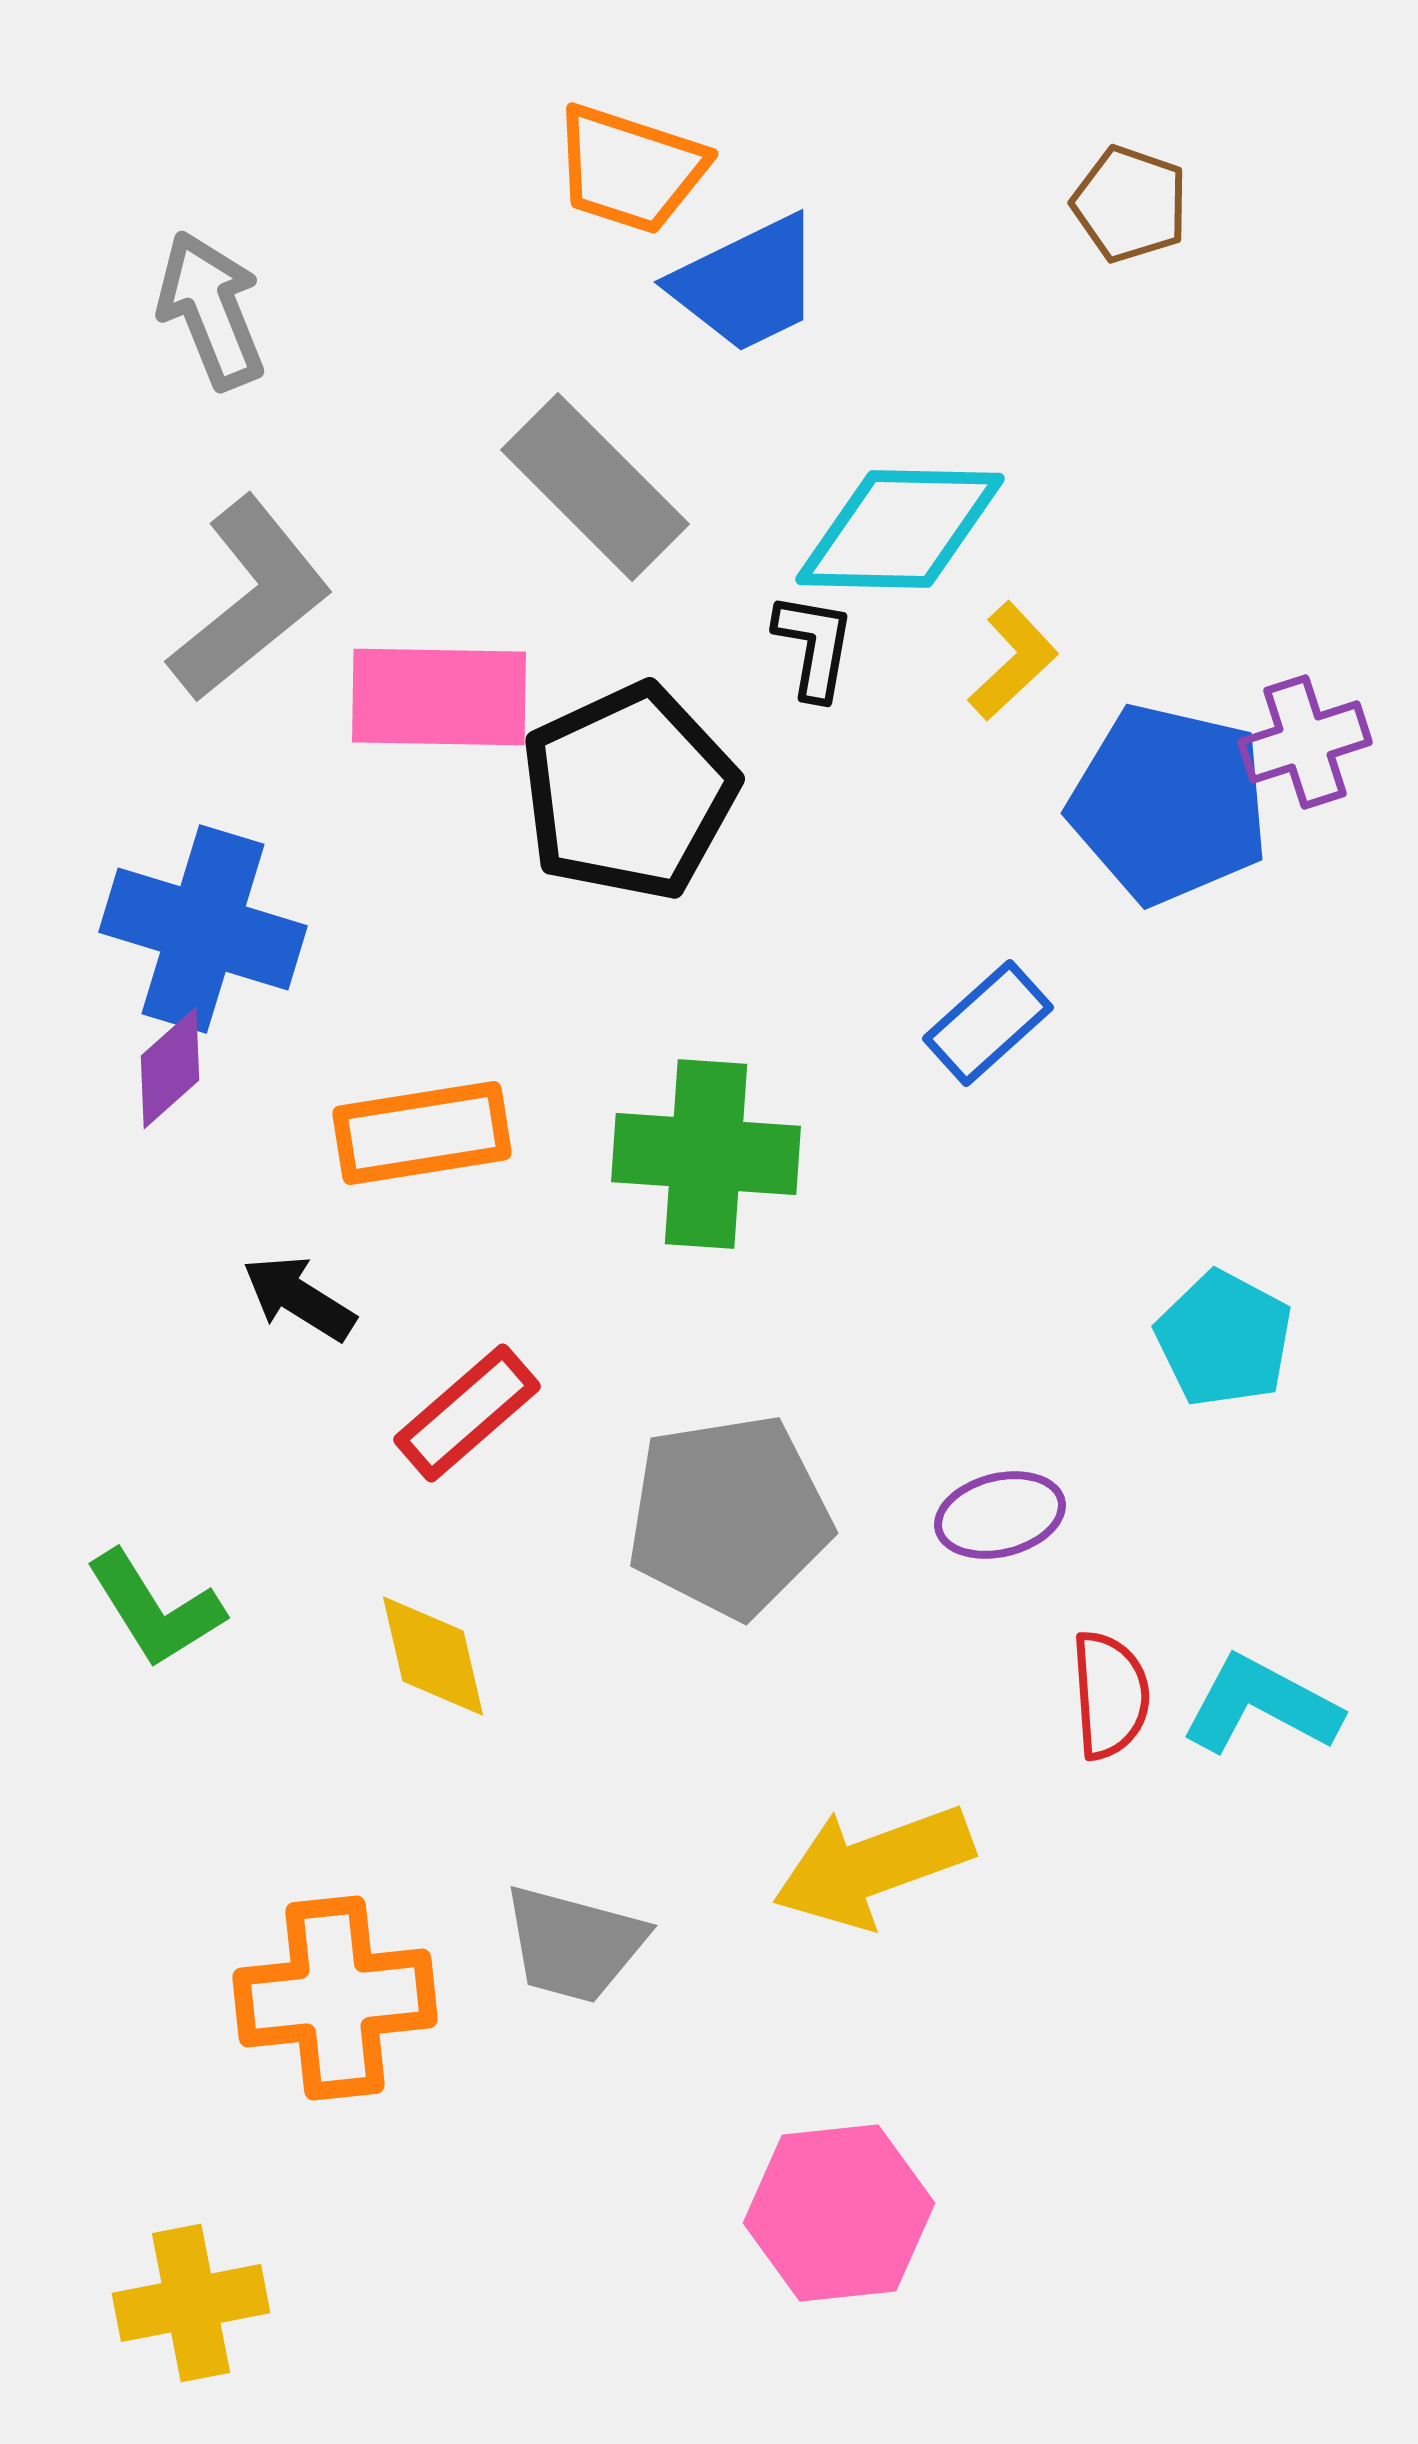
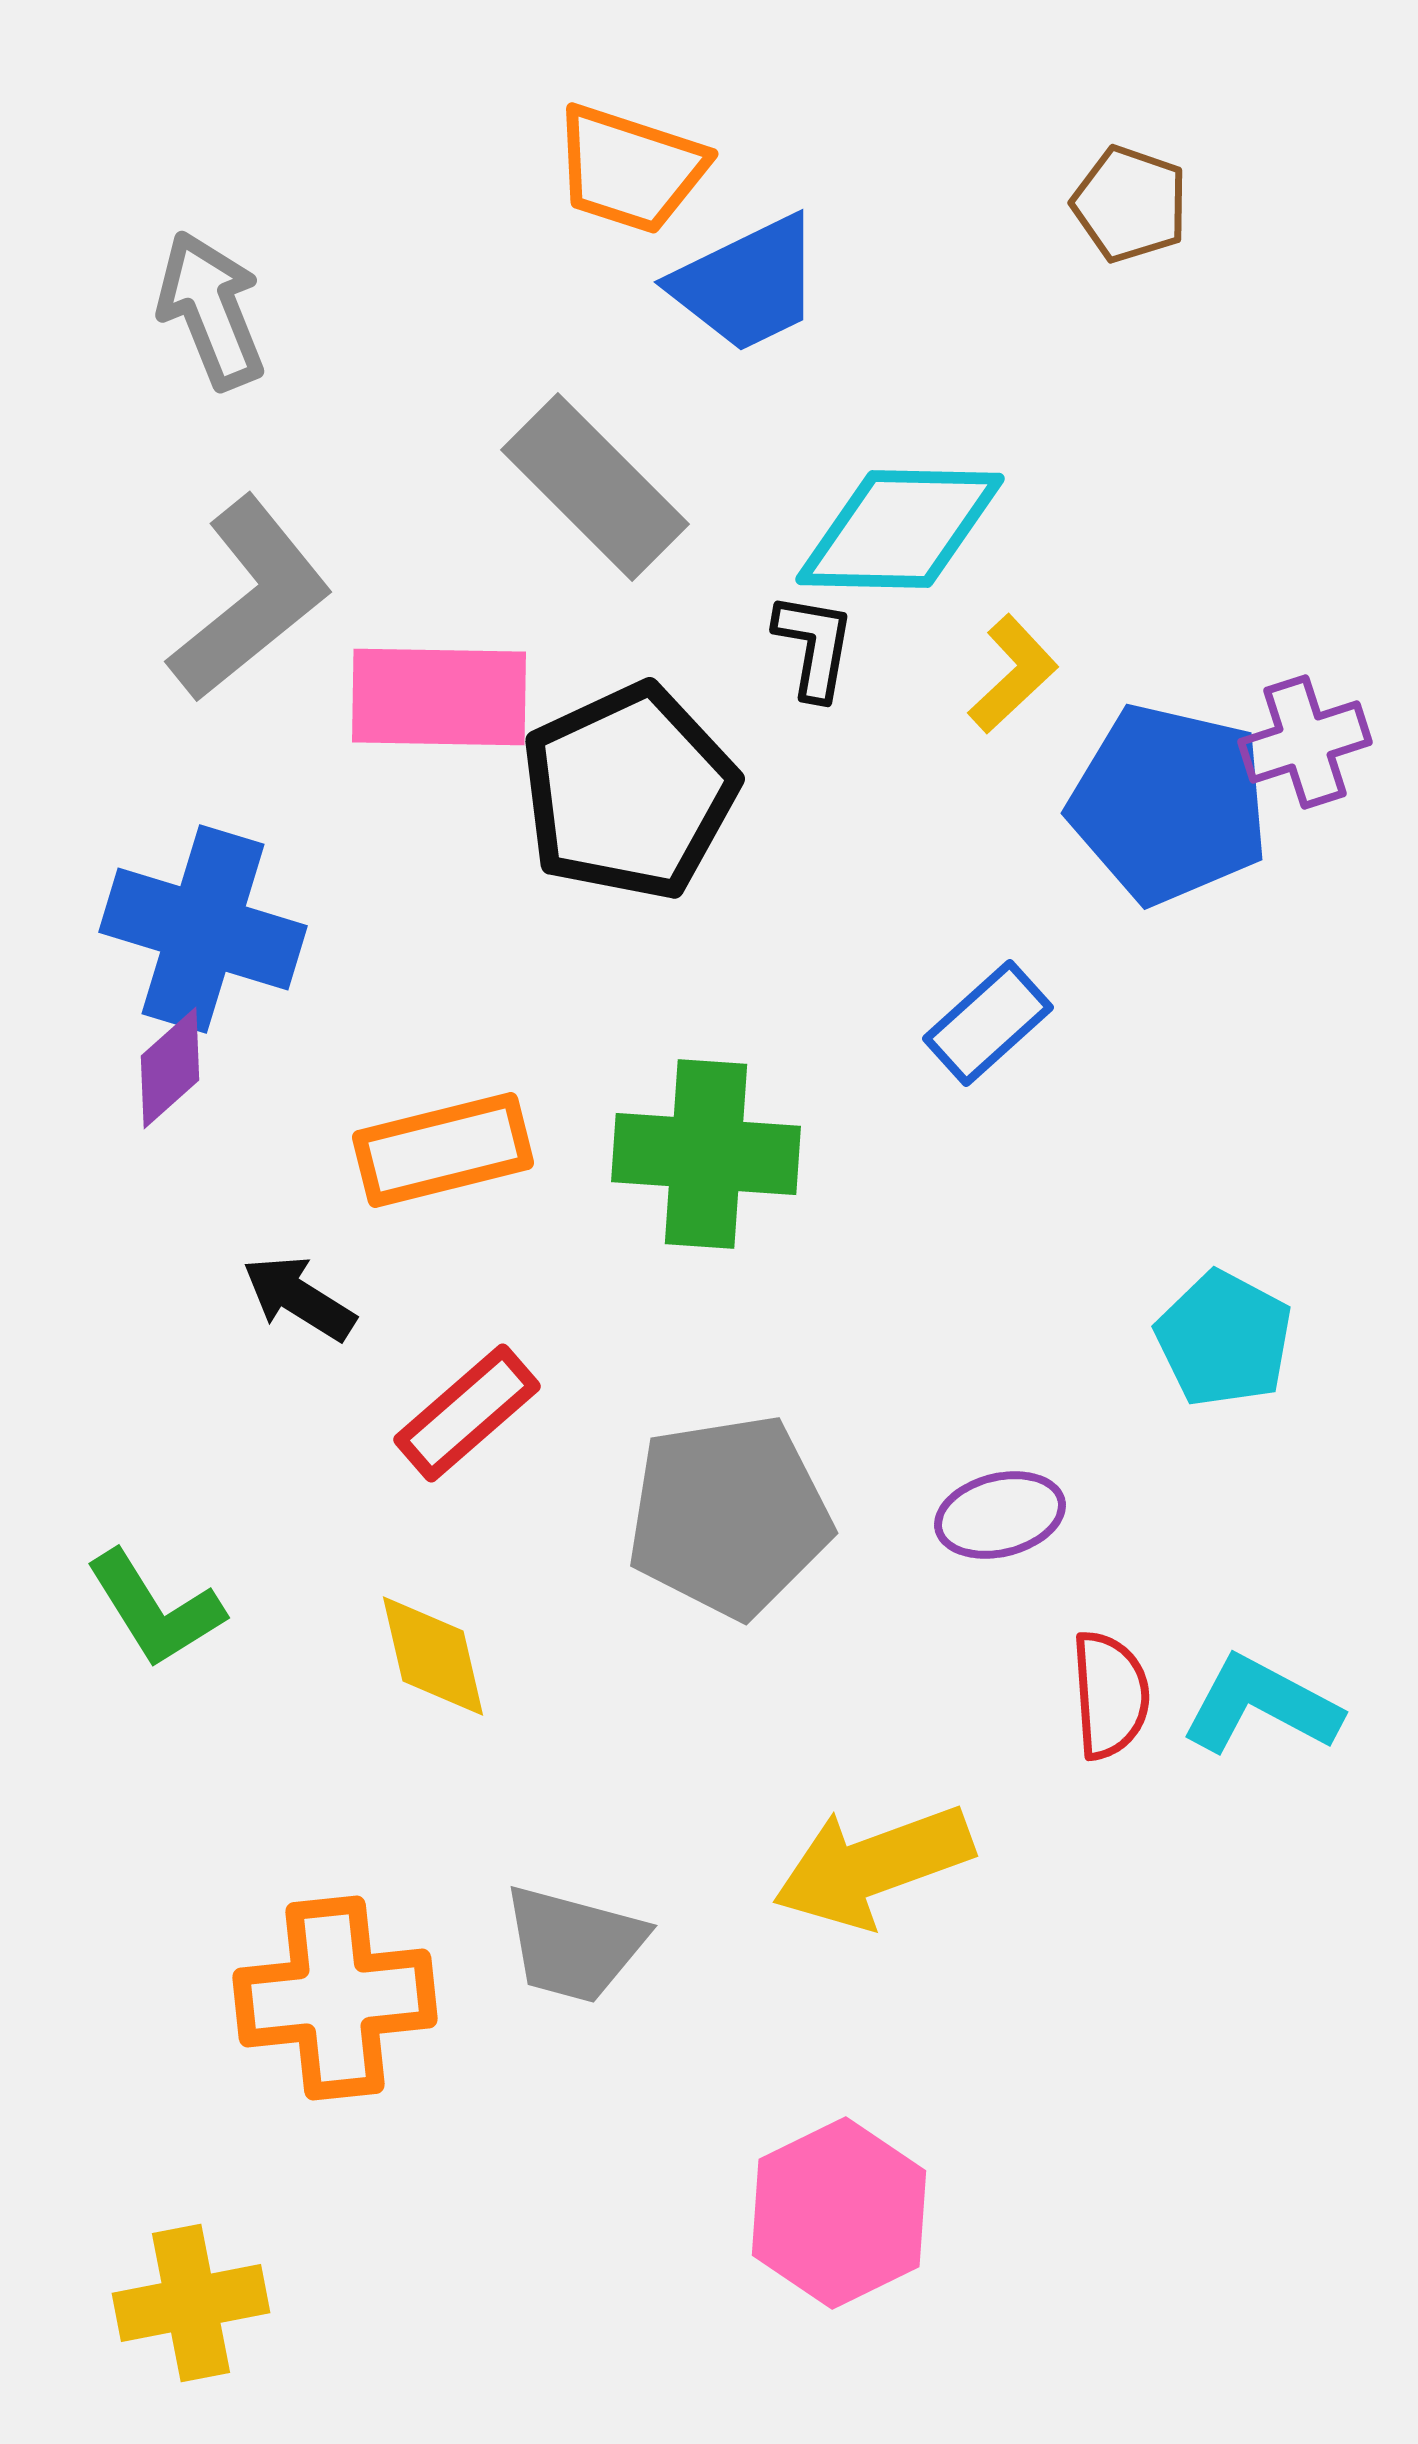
yellow L-shape: moved 13 px down
orange rectangle: moved 21 px right, 17 px down; rotated 5 degrees counterclockwise
pink hexagon: rotated 20 degrees counterclockwise
